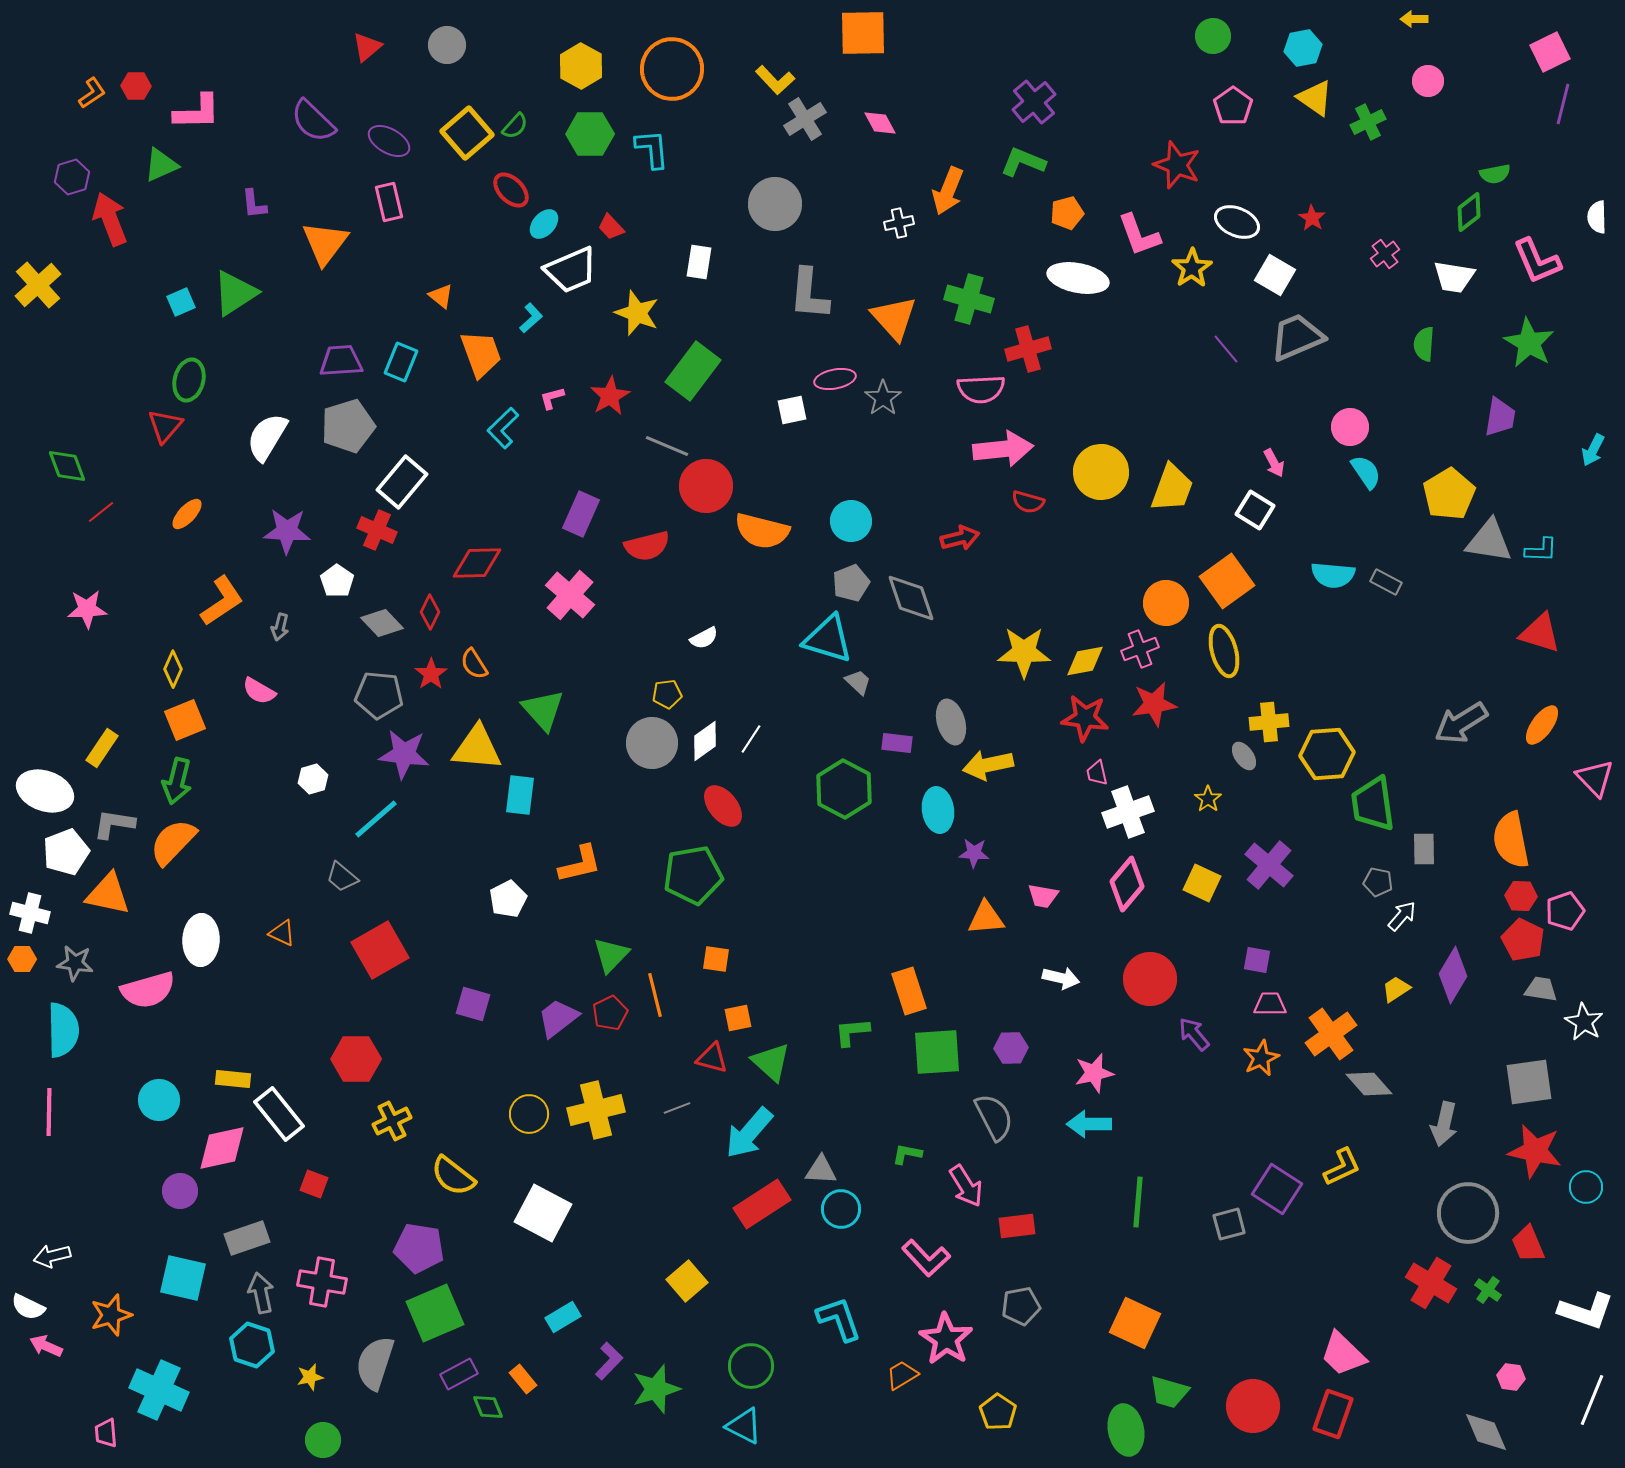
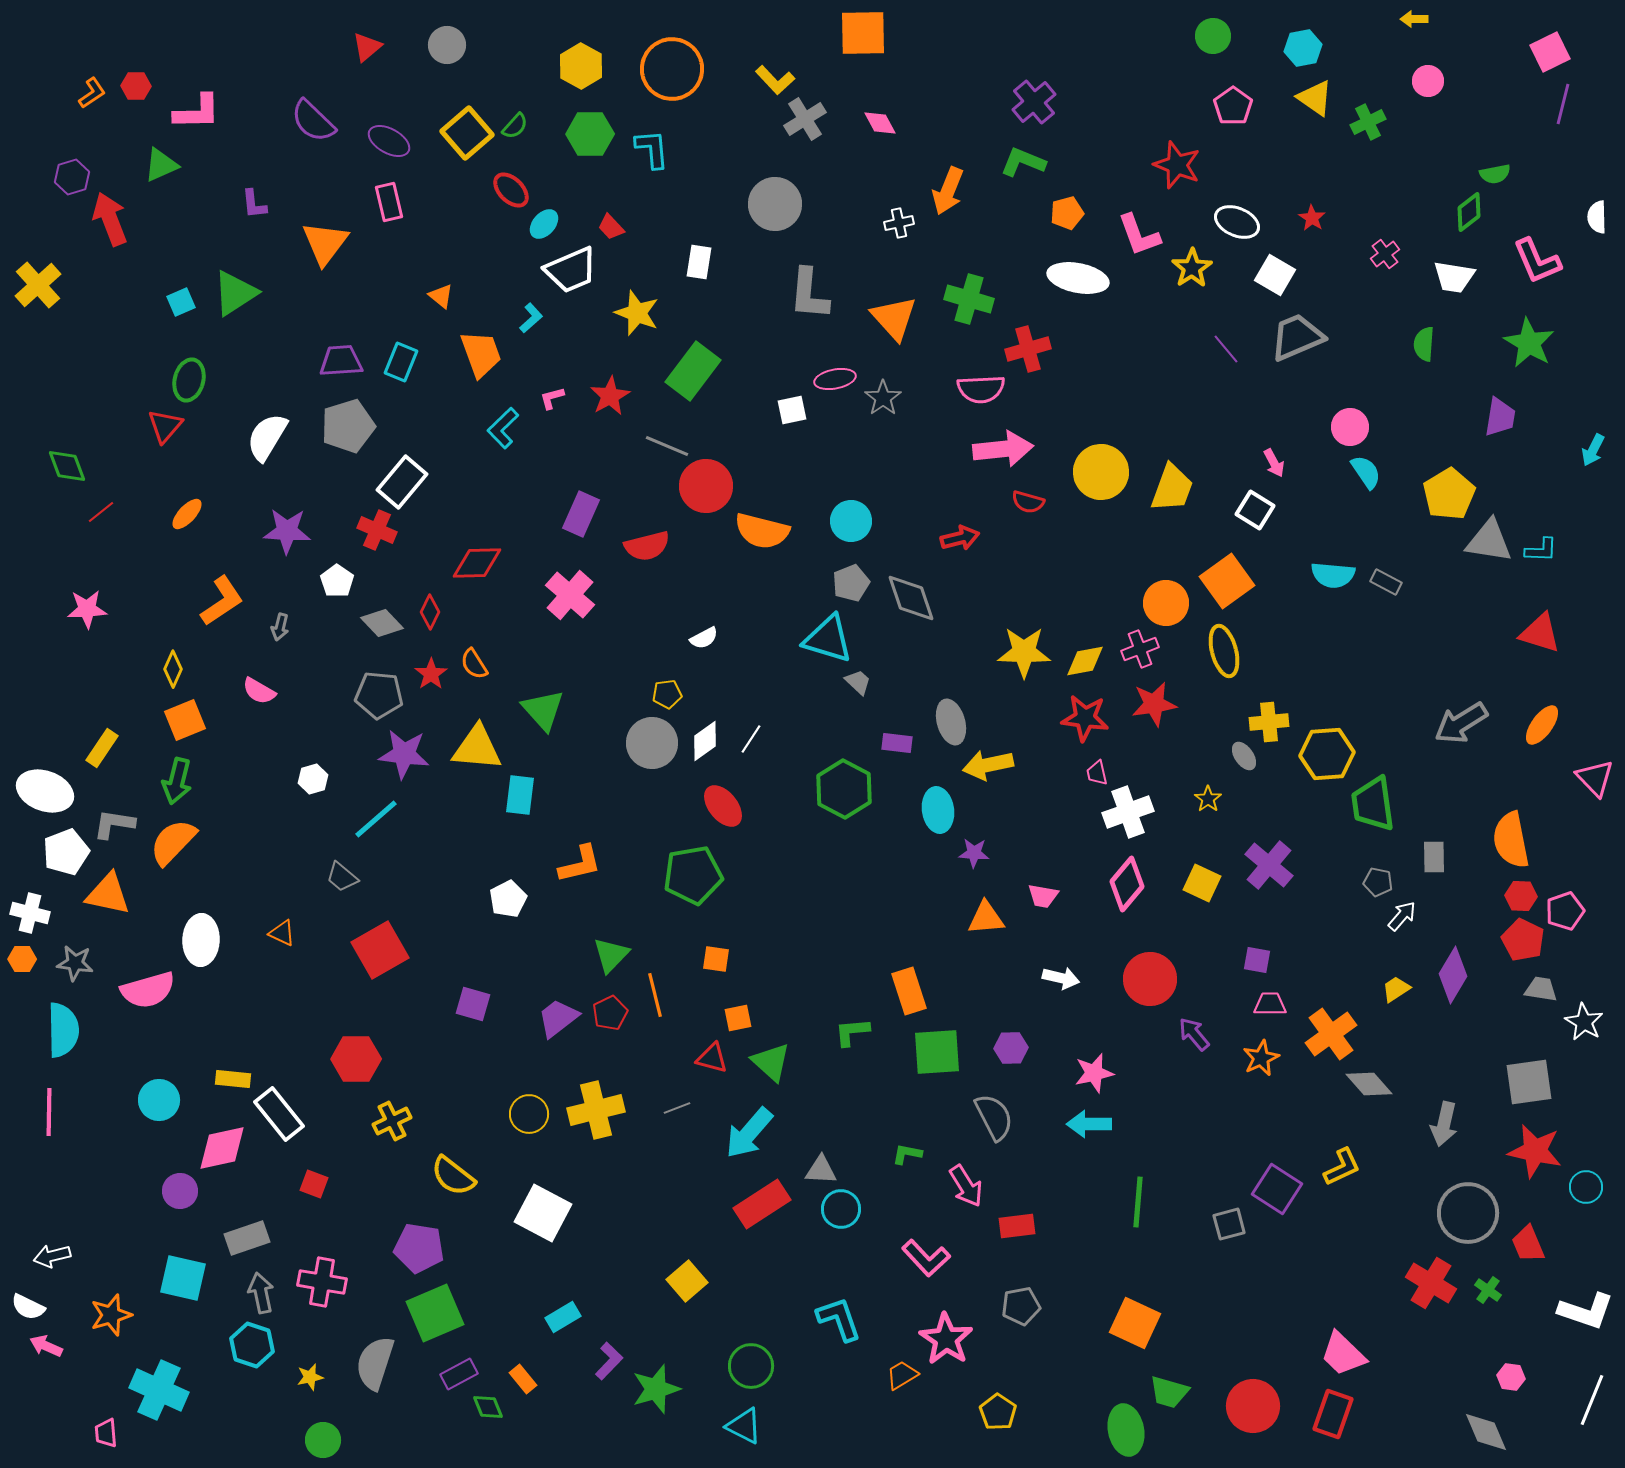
gray rectangle at (1424, 849): moved 10 px right, 8 px down
